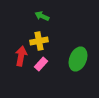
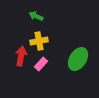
green arrow: moved 6 px left
green ellipse: rotated 10 degrees clockwise
